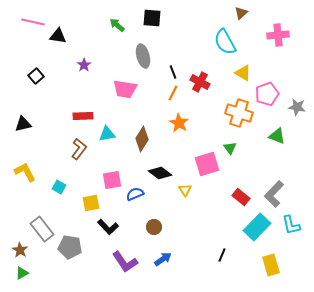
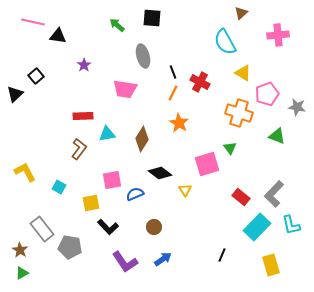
black triangle at (23, 124): moved 8 px left, 30 px up; rotated 30 degrees counterclockwise
